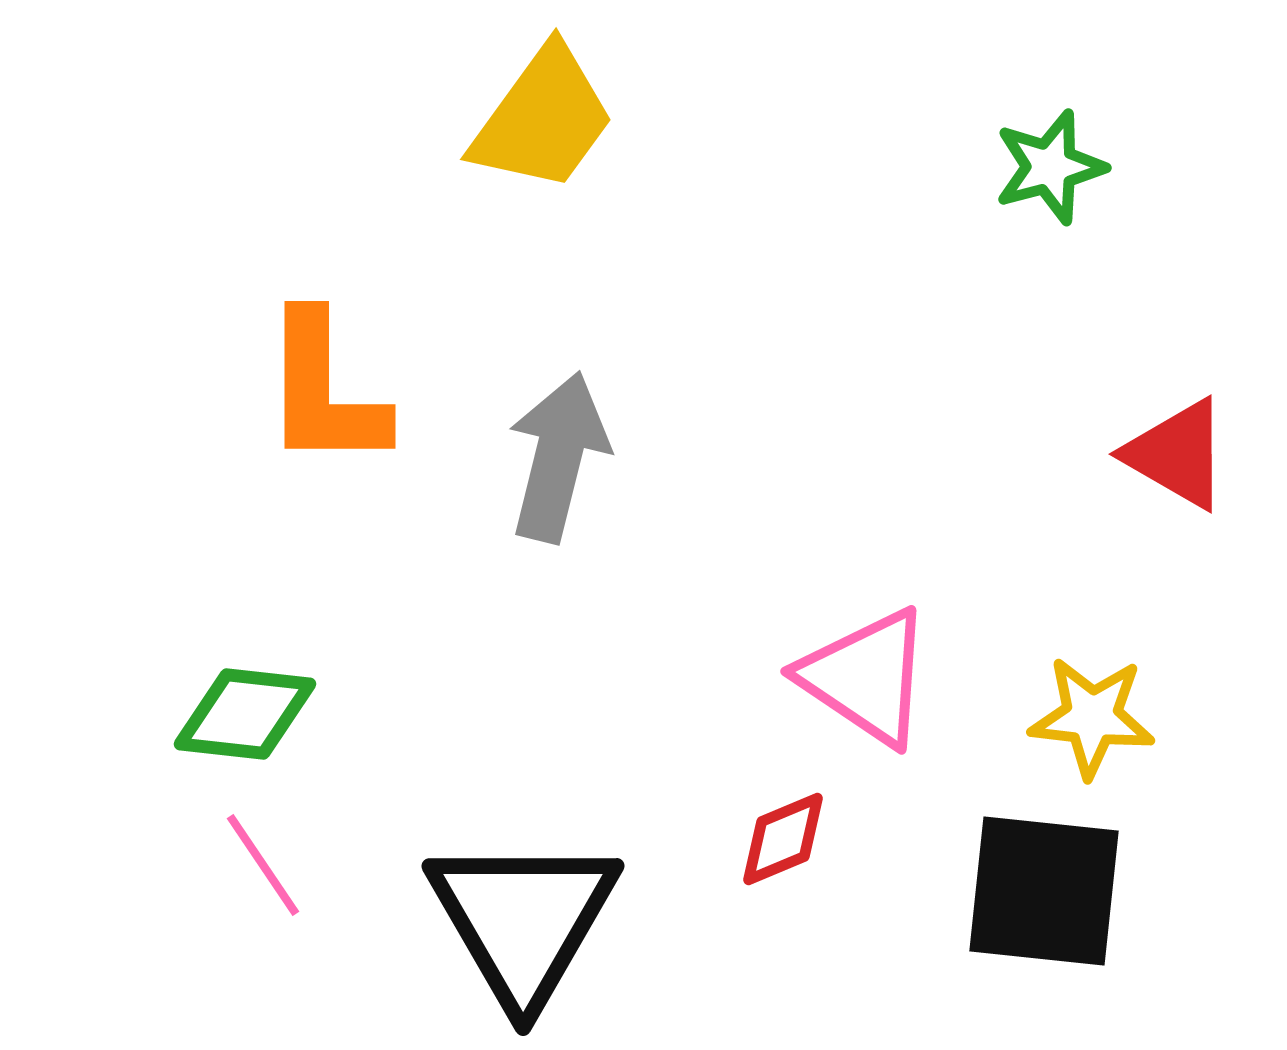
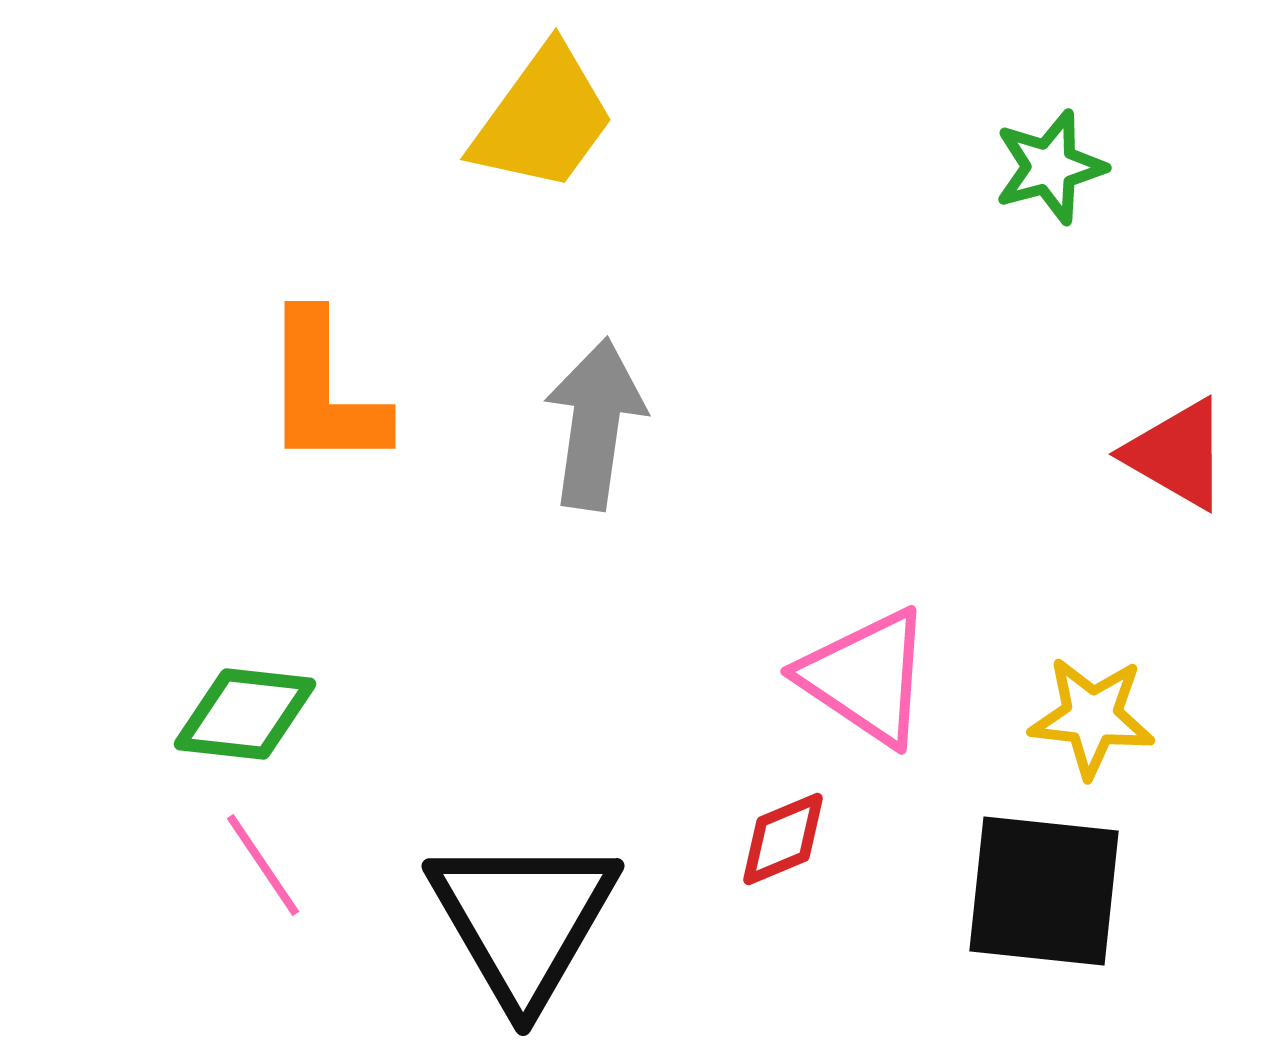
gray arrow: moved 37 px right, 33 px up; rotated 6 degrees counterclockwise
